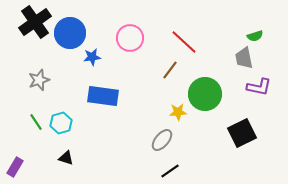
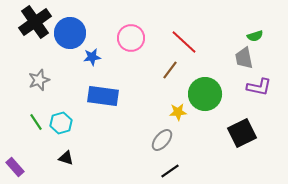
pink circle: moved 1 px right
purple rectangle: rotated 72 degrees counterclockwise
